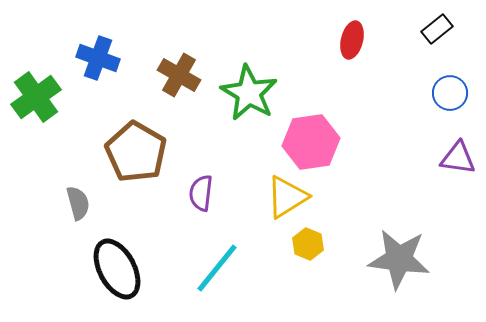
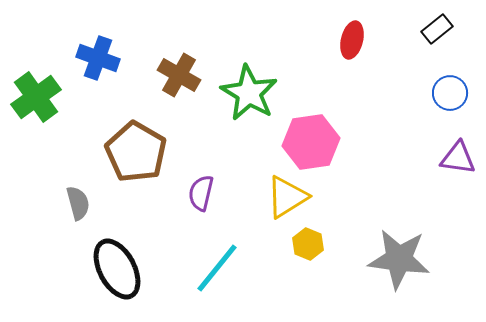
purple semicircle: rotated 6 degrees clockwise
